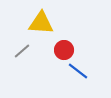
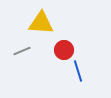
gray line: rotated 18 degrees clockwise
blue line: rotated 35 degrees clockwise
